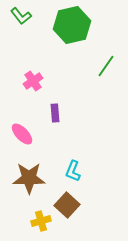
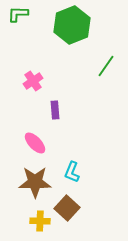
green L-shape: moved 3 px left, 2 px up; rotated 130 degrees clockwise
green hexagon: rotated 9 degrees counterclockwise
purple rectangle: moved 3 px up
pink ellipse: moved 13 px right, 9 px down
cyan L-shape: moved 1 px left, 1 px down
brown star: moved 6 px right, 4 px down
brown square: moved 3 px down
yellow cross: moved 1 px left; rotated 18 degrees clockwise
